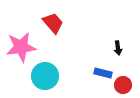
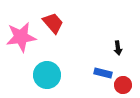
pink star: moved 10 px up
cyan circle: moved 2 px right, 1 px up
